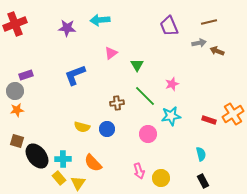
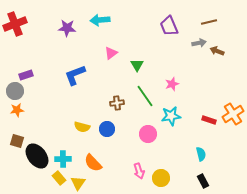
green line: rotated 10 degrees clockwise
